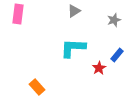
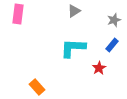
blue rectangle: moved 5 px left, 10 px up
